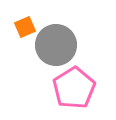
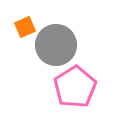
pink pentagon: moved 1 px right, 1 px up
